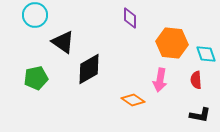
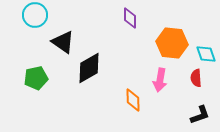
black diamond: moved 1 px up
red semicircle: moved 2 px up
orange diamond: rotated 55 degrees clockwise
black L-shape: rotated 30 degrees counterclockwise
